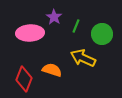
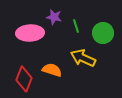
purple star: rotated 21 degrees counterclockwise
green line: rotated 40 degrees counterclockwise
green circle: moved 1 px right, 1 px up
